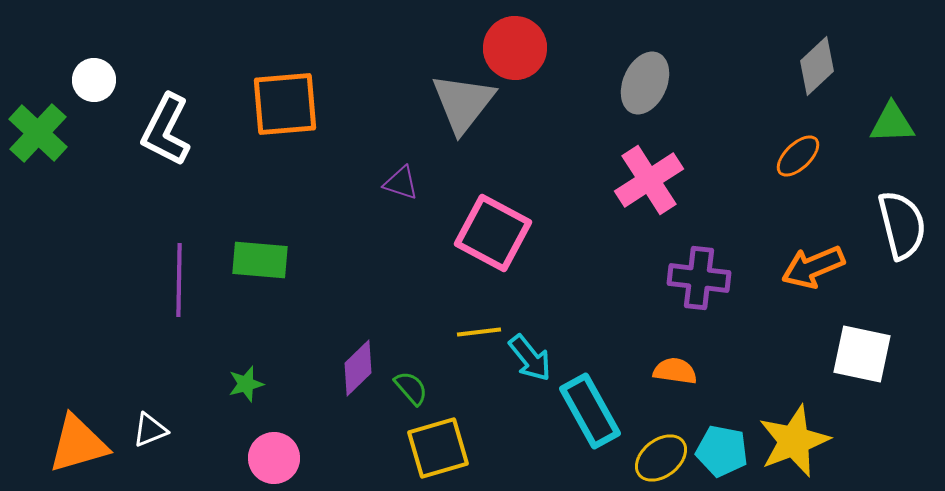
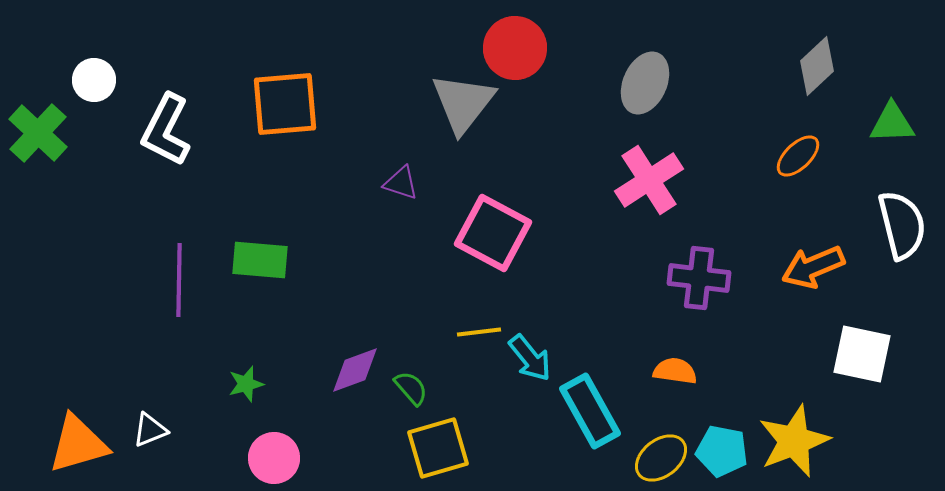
purple diamond: moved 3 px left, 2 px down; rotated 24 degrees clockwise
